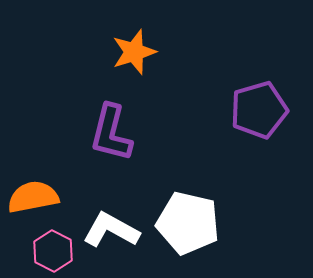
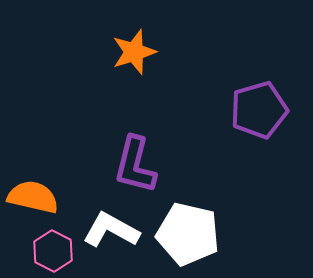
purple L-shape: moved 24 px right, 32 px down
orange semicircle: rotated 24 degrees clockwise
white pentagon: moved 11 px down
